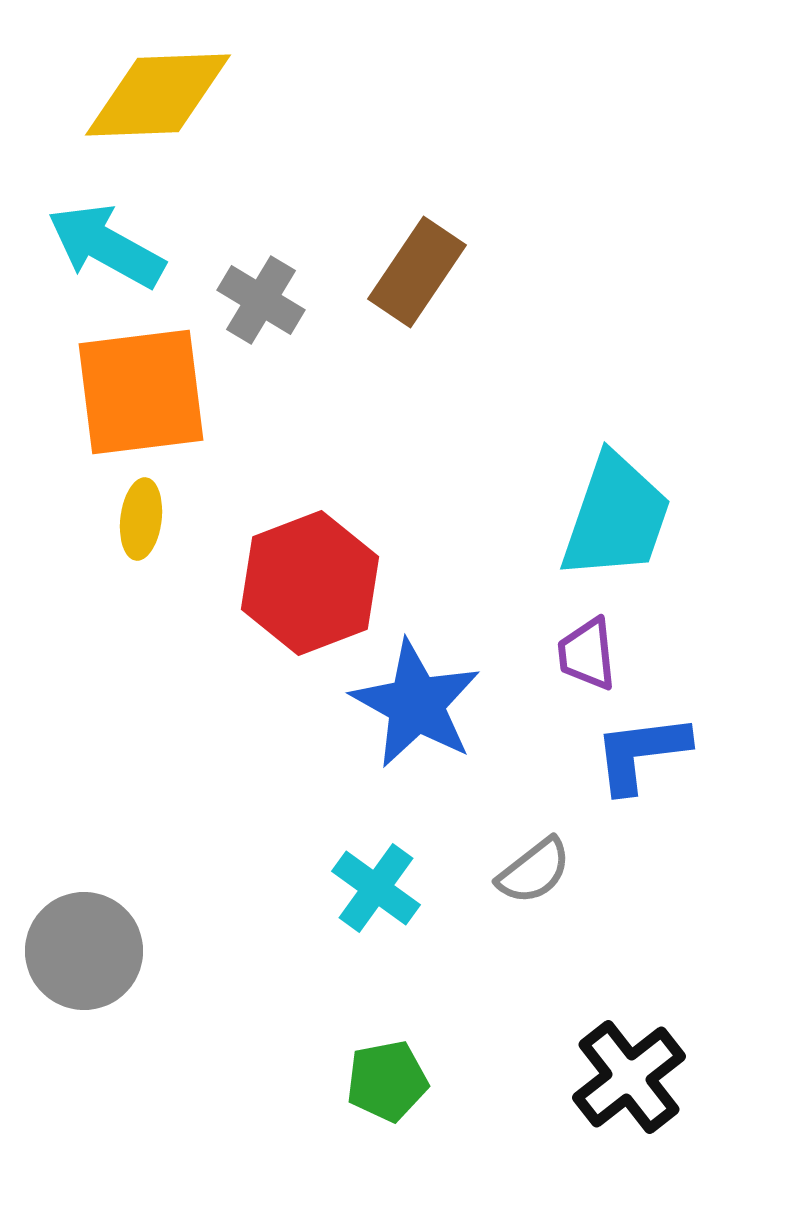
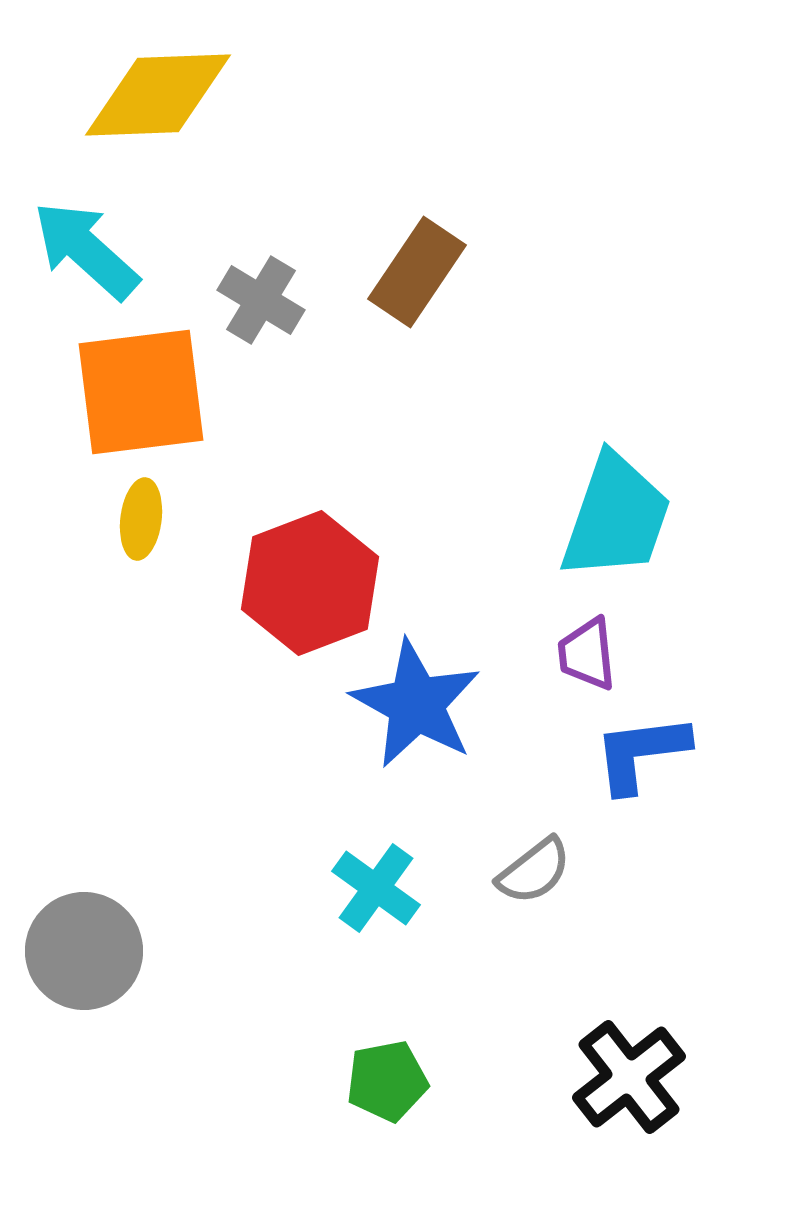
cyan arrow: moved 20 px left, 4 px down; rotated 13 degrees clockwise
